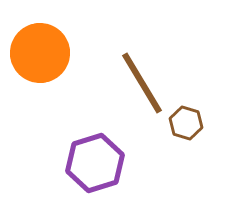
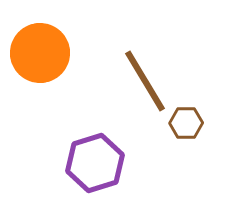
brown line: moved 3 px right, 2 px up
brown hexagon: rotated 16 degrees counterclockwise
